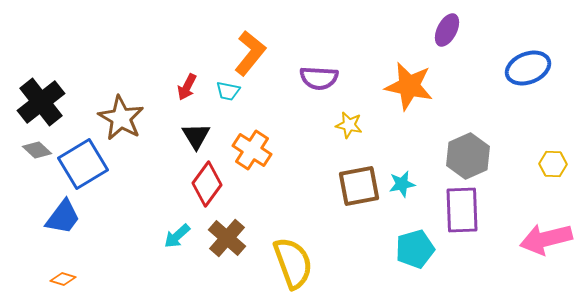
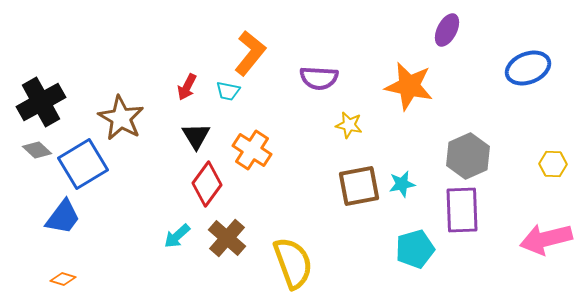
black cross: rotated 9 degrees clockwise
